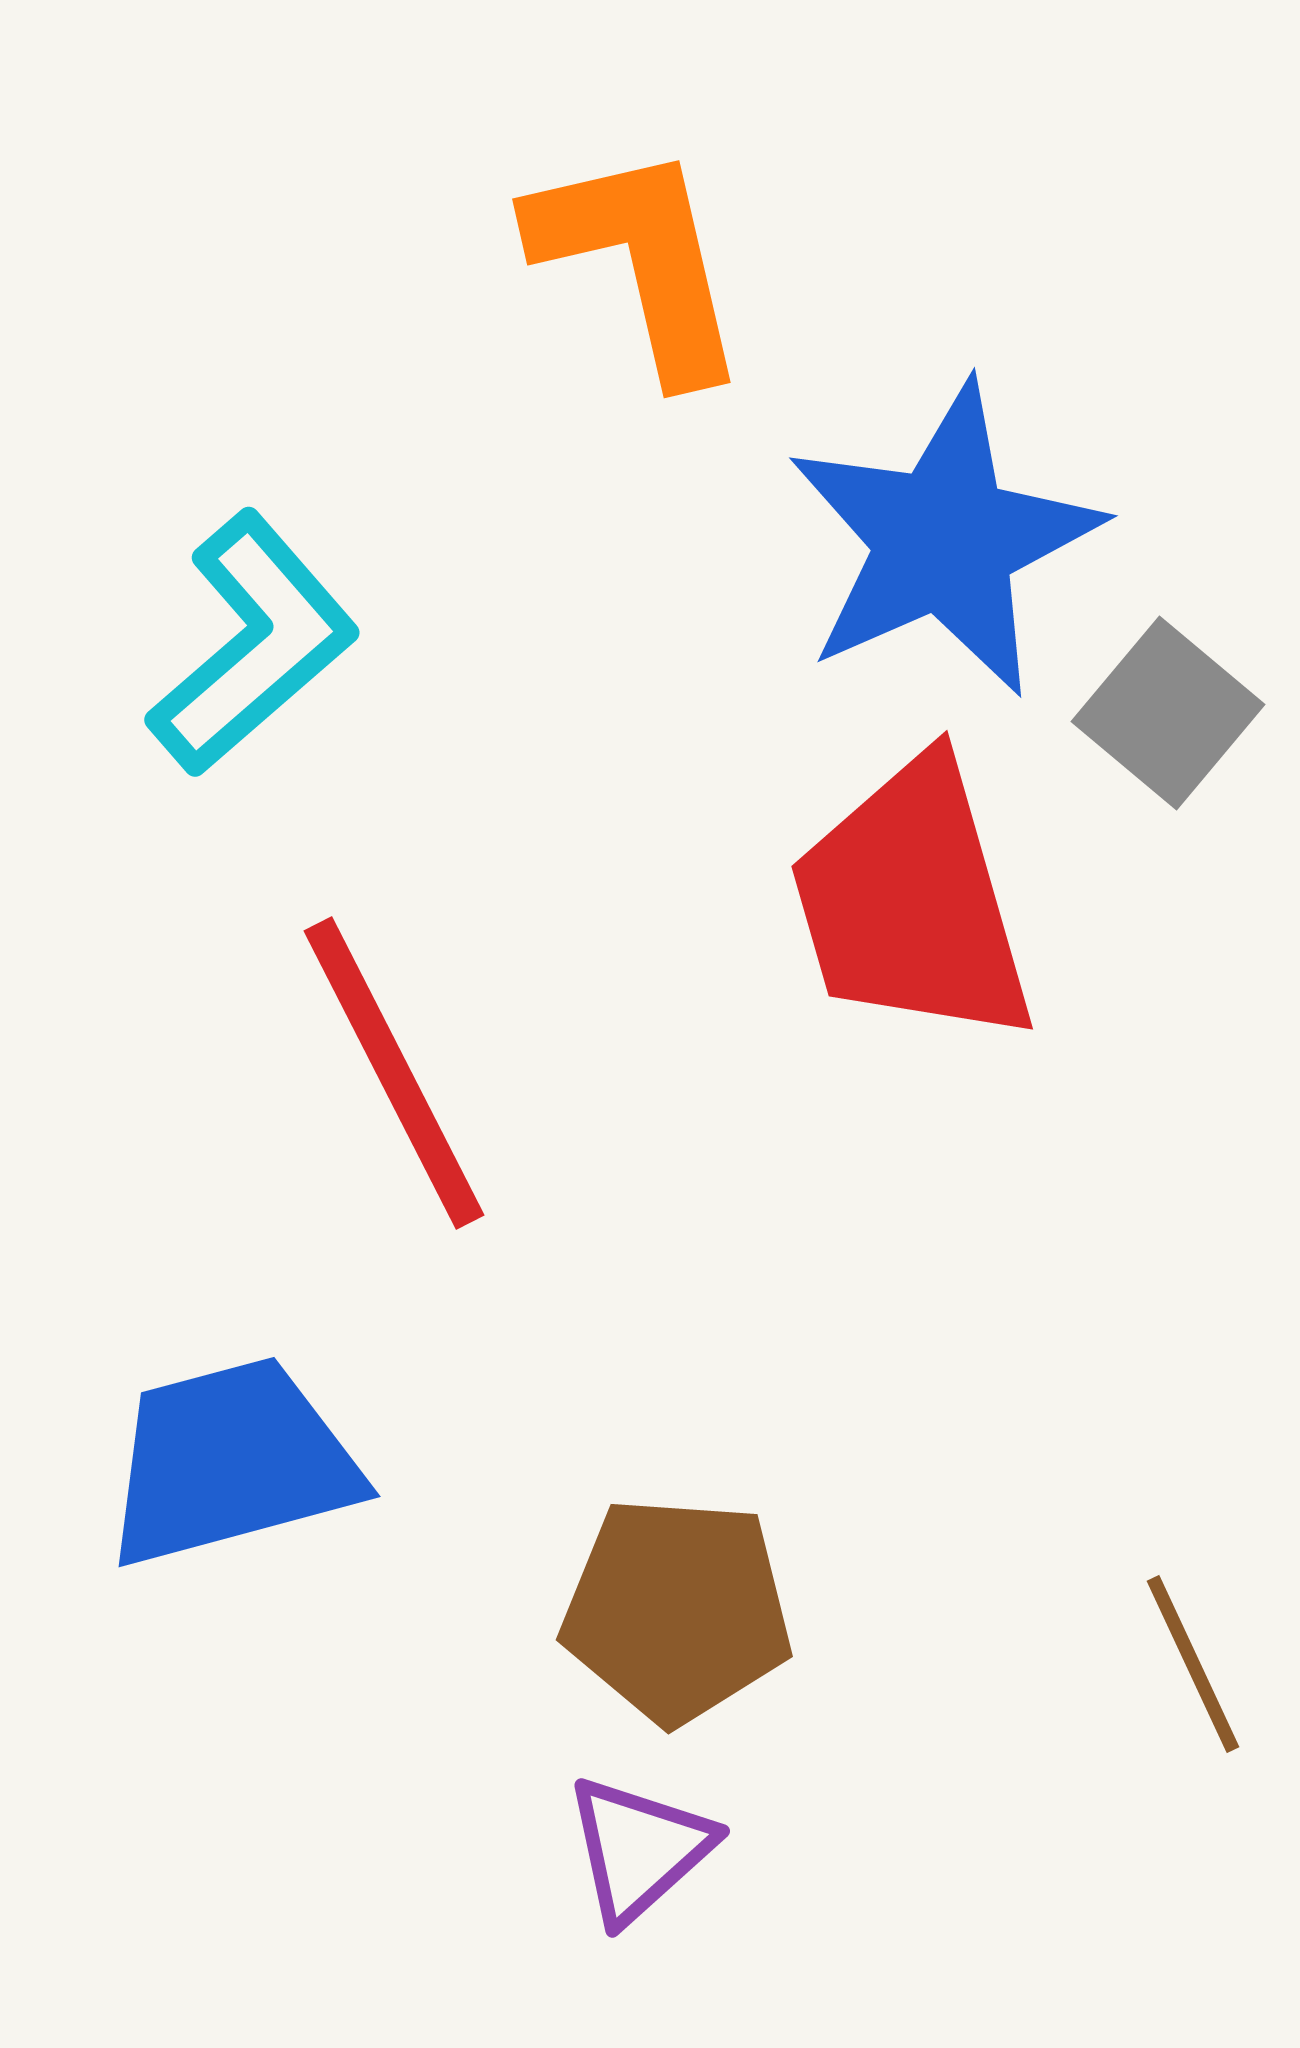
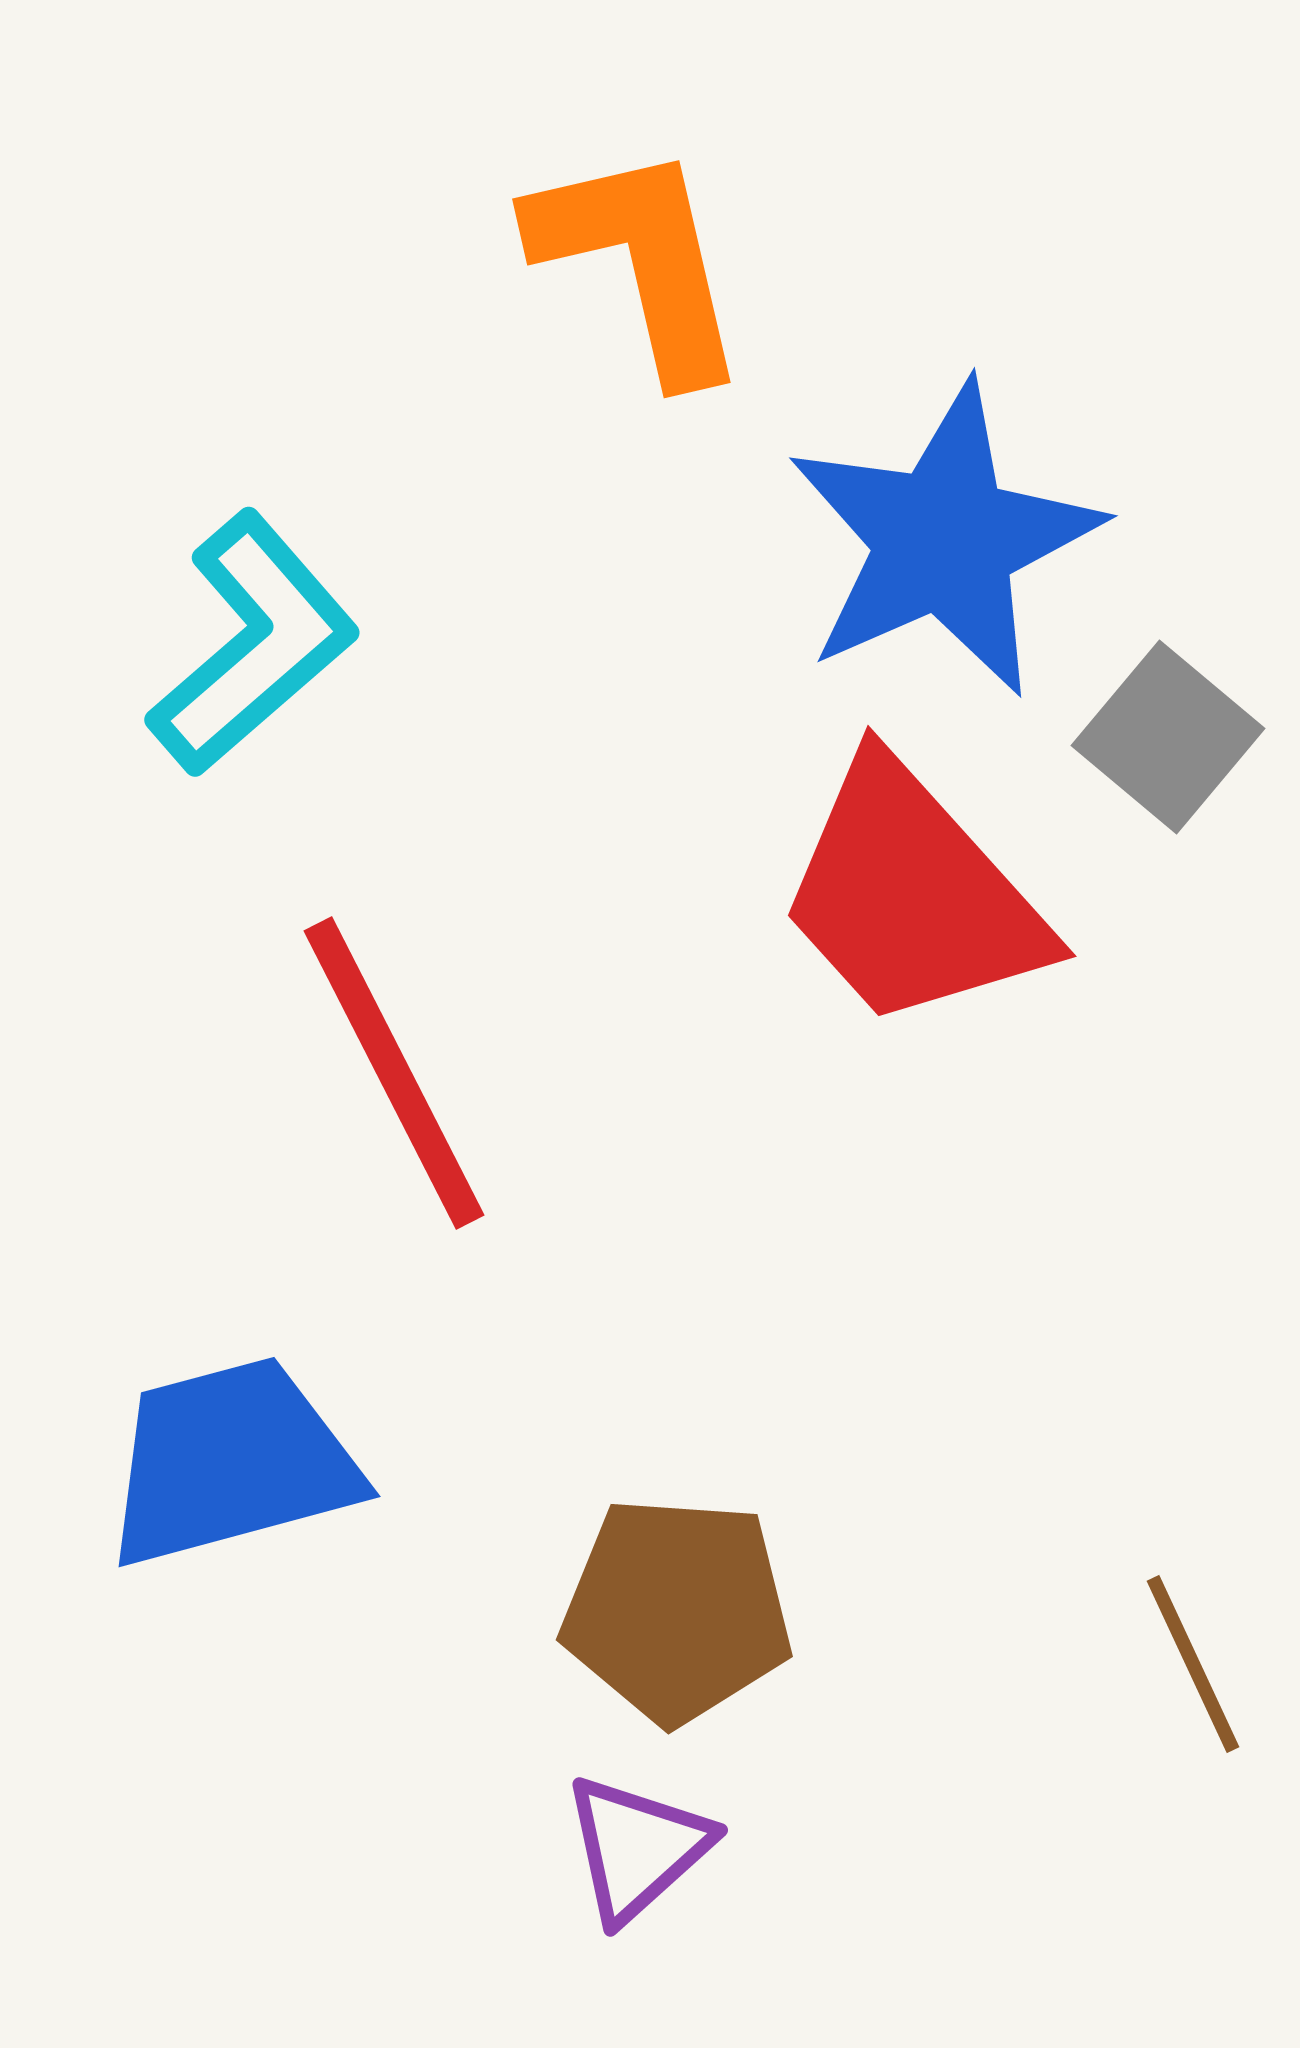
gray square: moved 24 px down
red trapezoid: moved 7 px up; rotated 26 degrees counterclockwise
purple triangle: moved 2 px left, 1 px up
